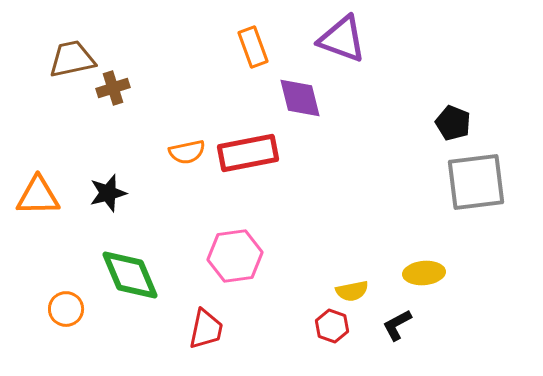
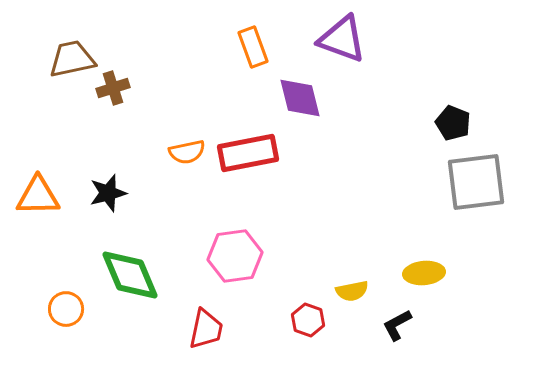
red hexagon: moved 24 px left, 6 px up
